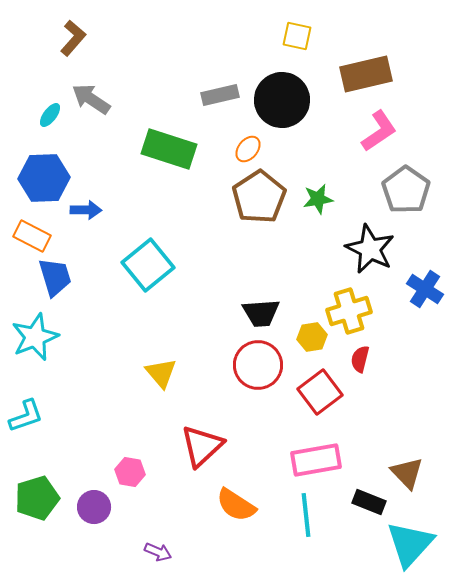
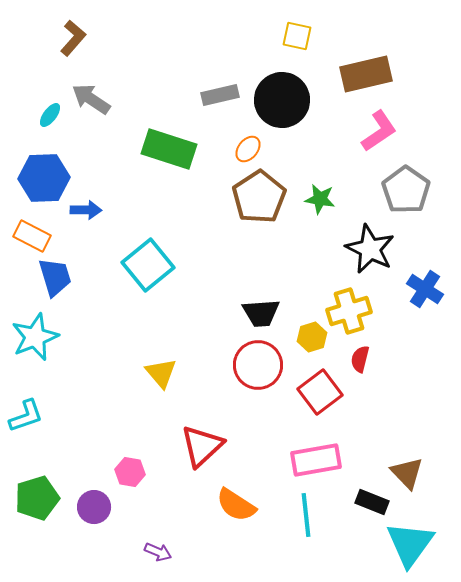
green star: moved 2 px right; rotated 20 degrees clockwise
yellow hexagon: rotated 8 degrees counterclockwise
black rectangle: moved 3 px right
cyan triangle: rotated 6 degrees counterclockwise
